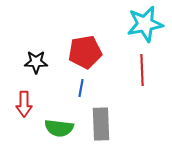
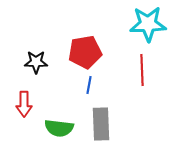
cyan star: moved 3 px right; rotated 9 degrees clockwise
blue line: moved 8 px right, 3 px up
